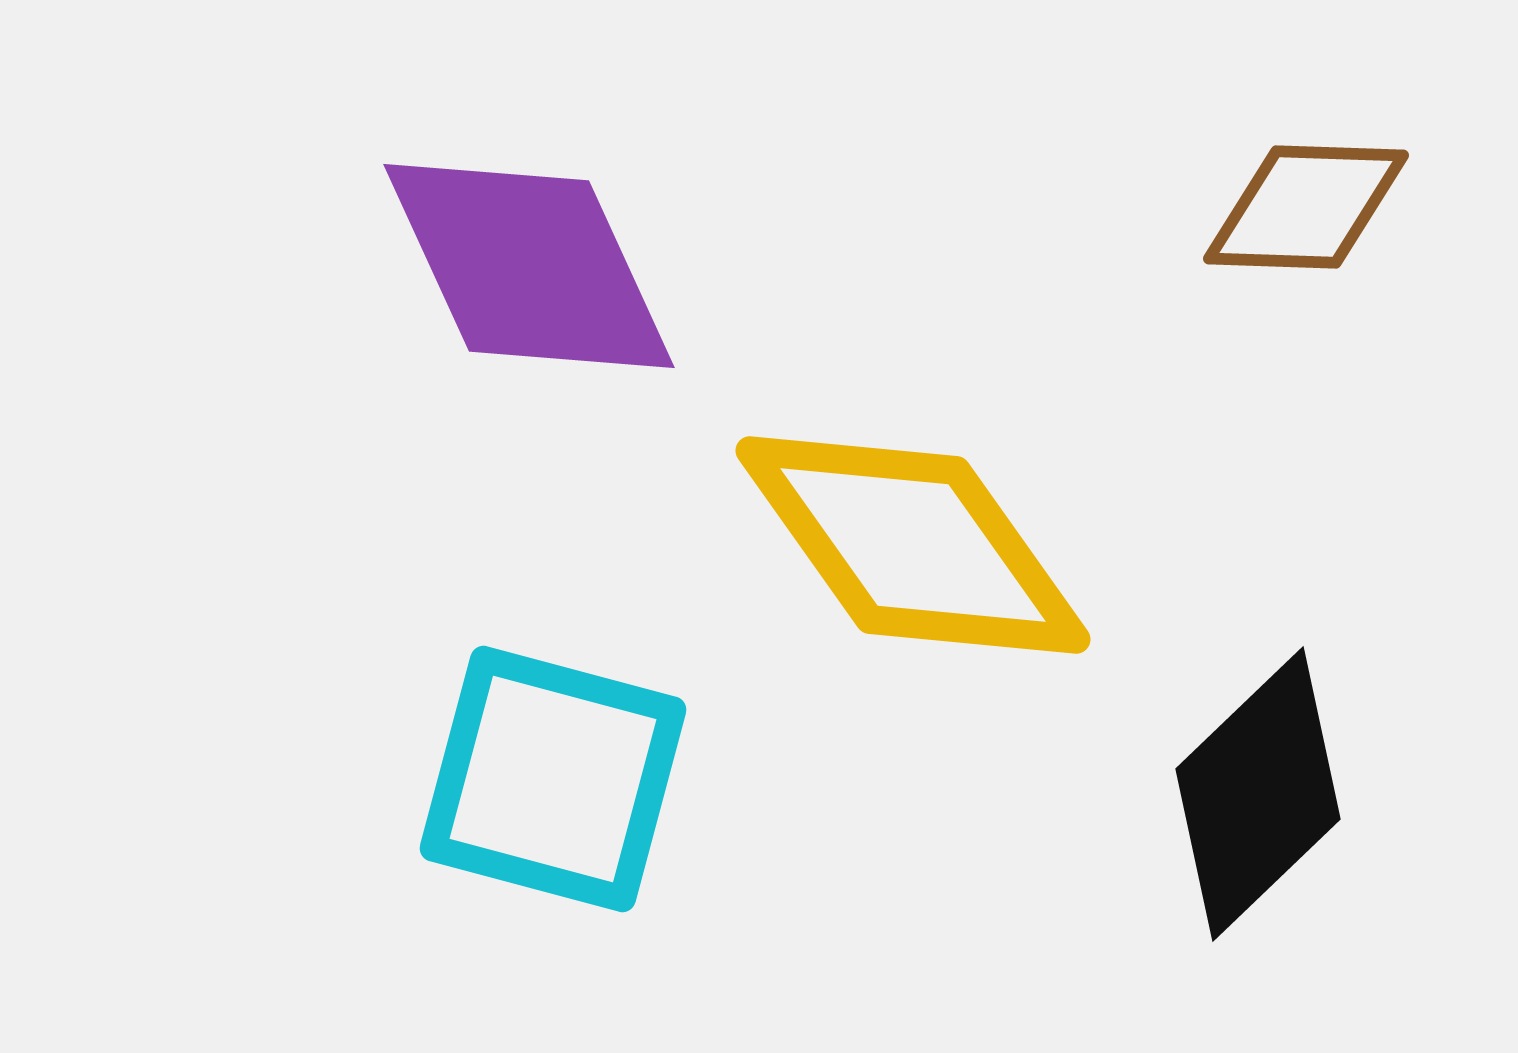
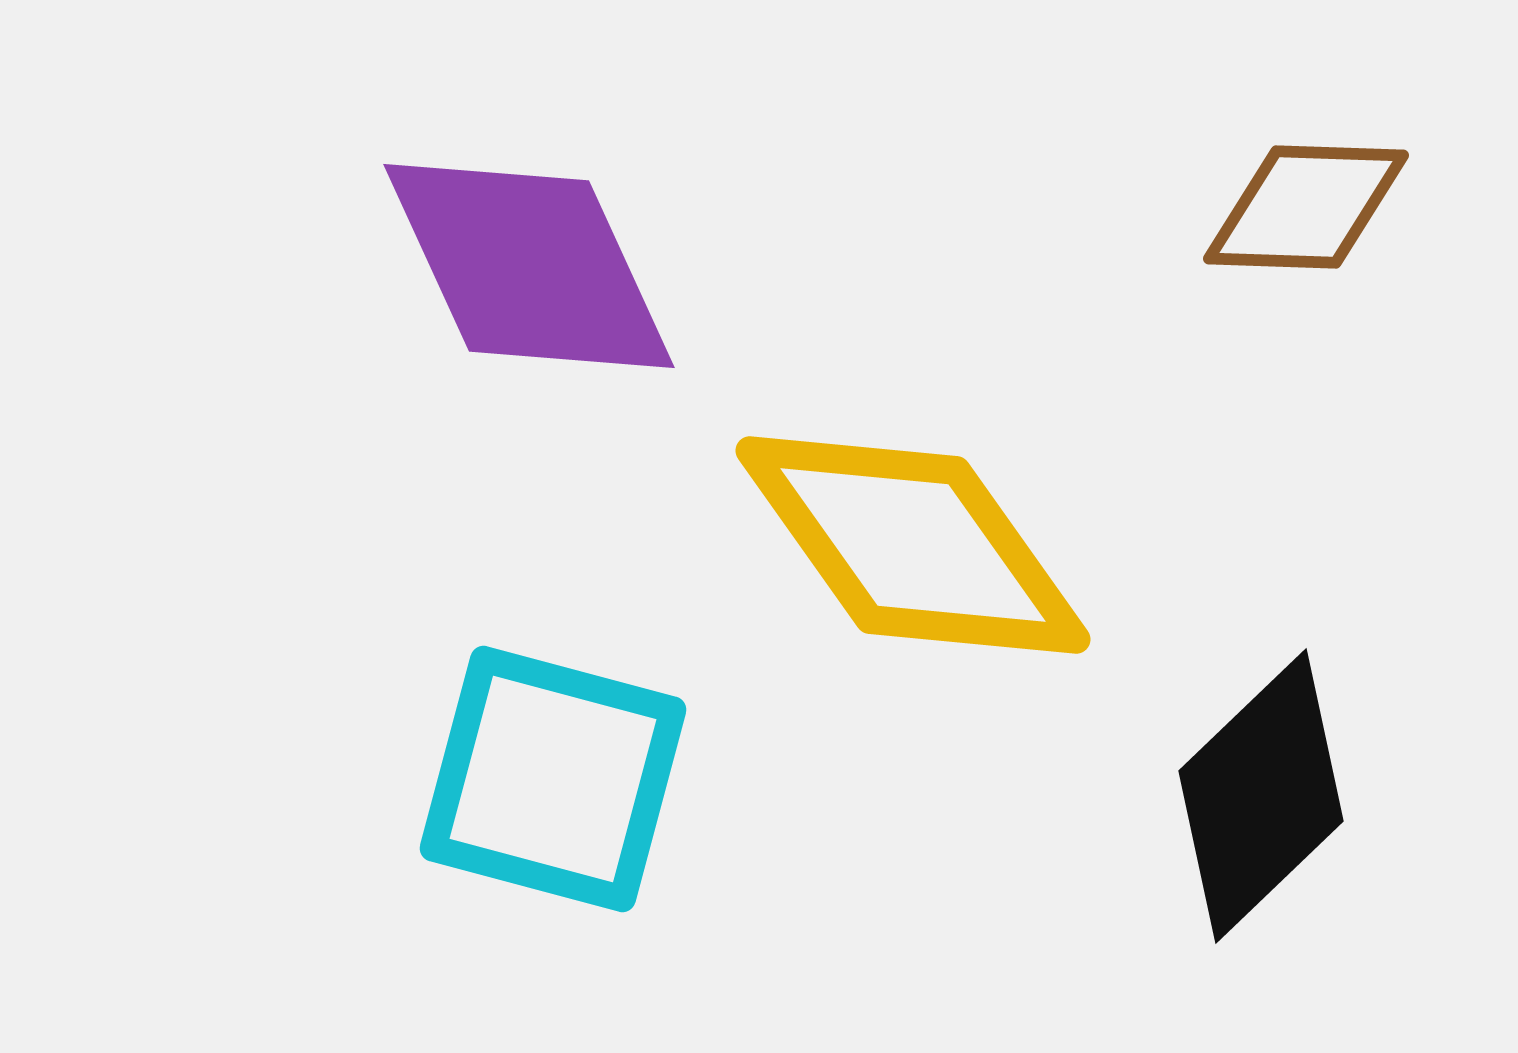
black diamond: moved 3 px right, 2 px down
